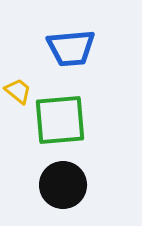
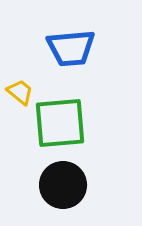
yellow trapezoid: moved 2 px right, 1 px down
green square: moved 3 px down
